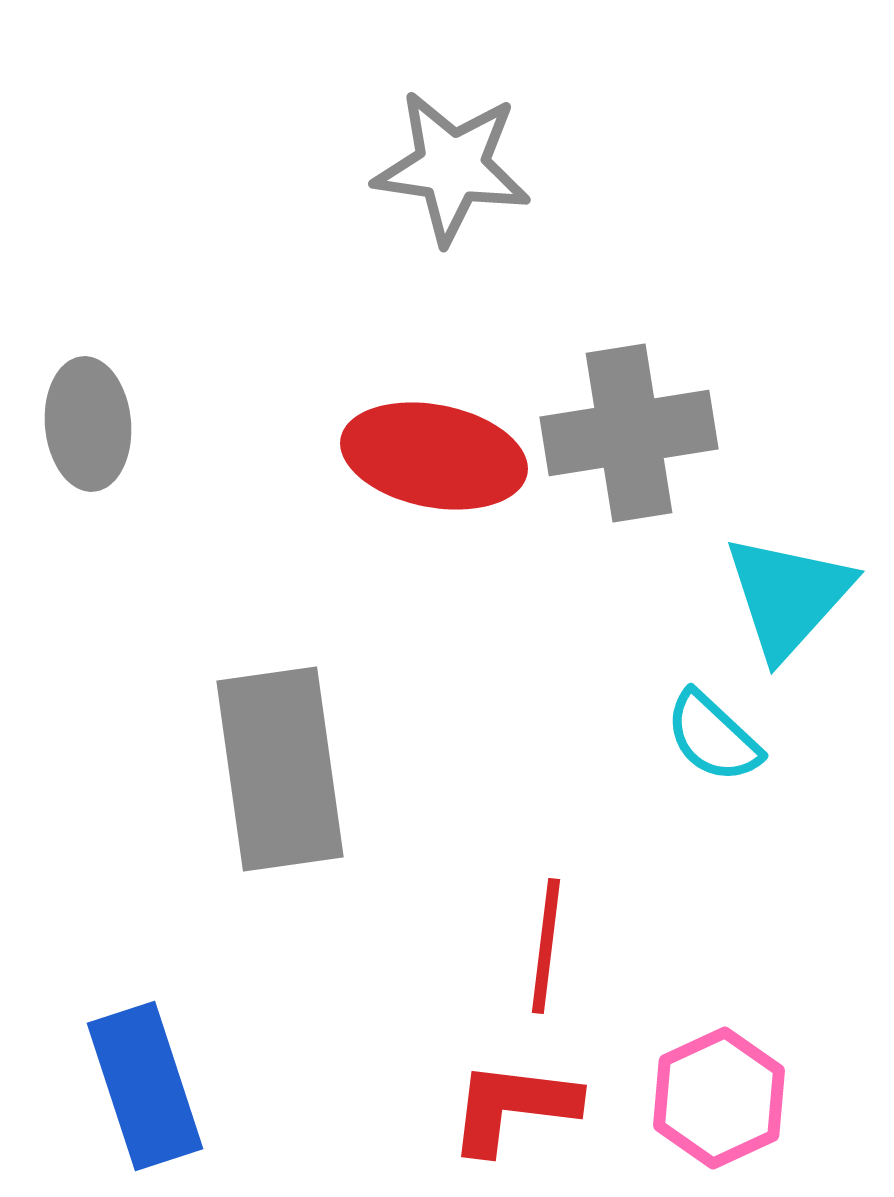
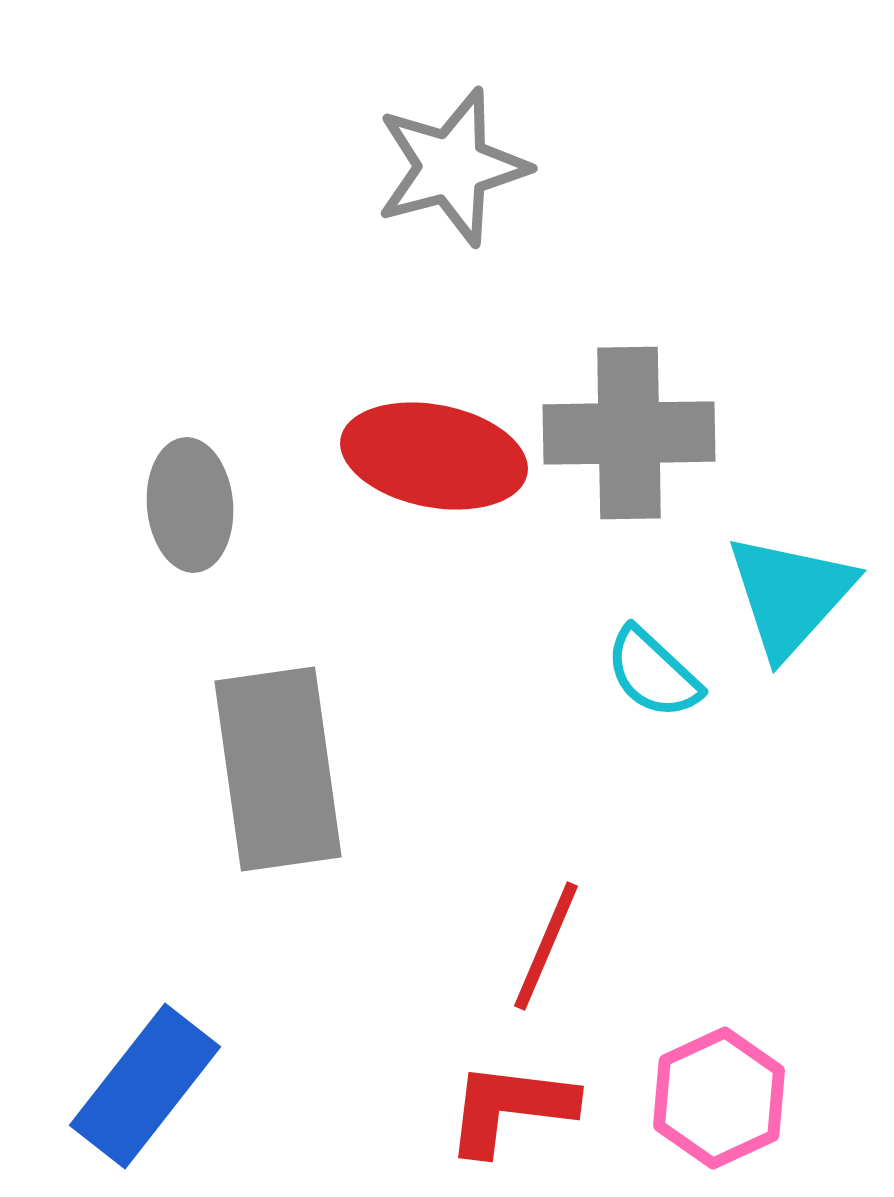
gray star: rotated 23 degrees counterclockwise
gray ellipse: moved 102 px right, 81 px down
gray cross: rotated 8 degrees clockwise
cyan triangle: moved 2 px right, 1 px up
cyan semicircle: moved 60 px left, 64 px up
gray rectangle: moved 2 px left
red line: rotated 16 degrees clockwise
blue rectangle: rotated 56 degrees clockwise
red L-shape: moved 3 px left, 1 px down
